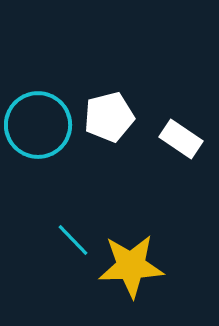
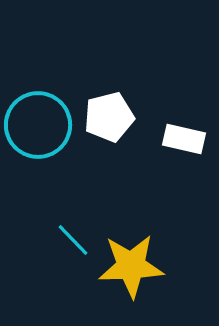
white rectangle: moved 3 px right; rotated 21 degrees counterclockwise
